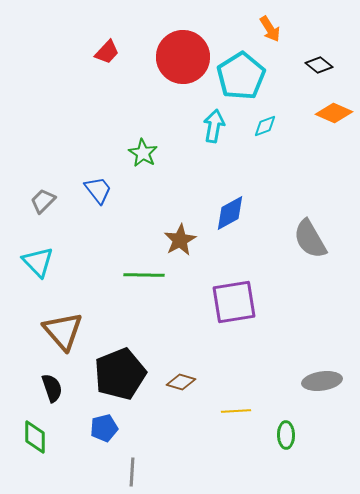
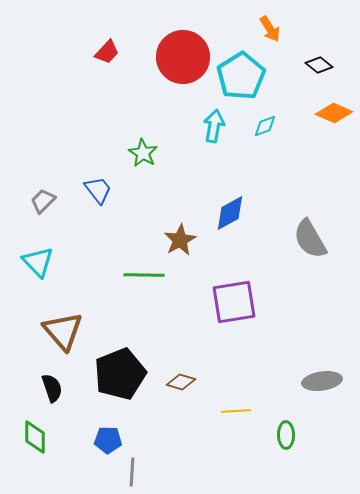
blue pentagon: moved 4 px right, 12 px down; rotated 16 degrees clockwise
